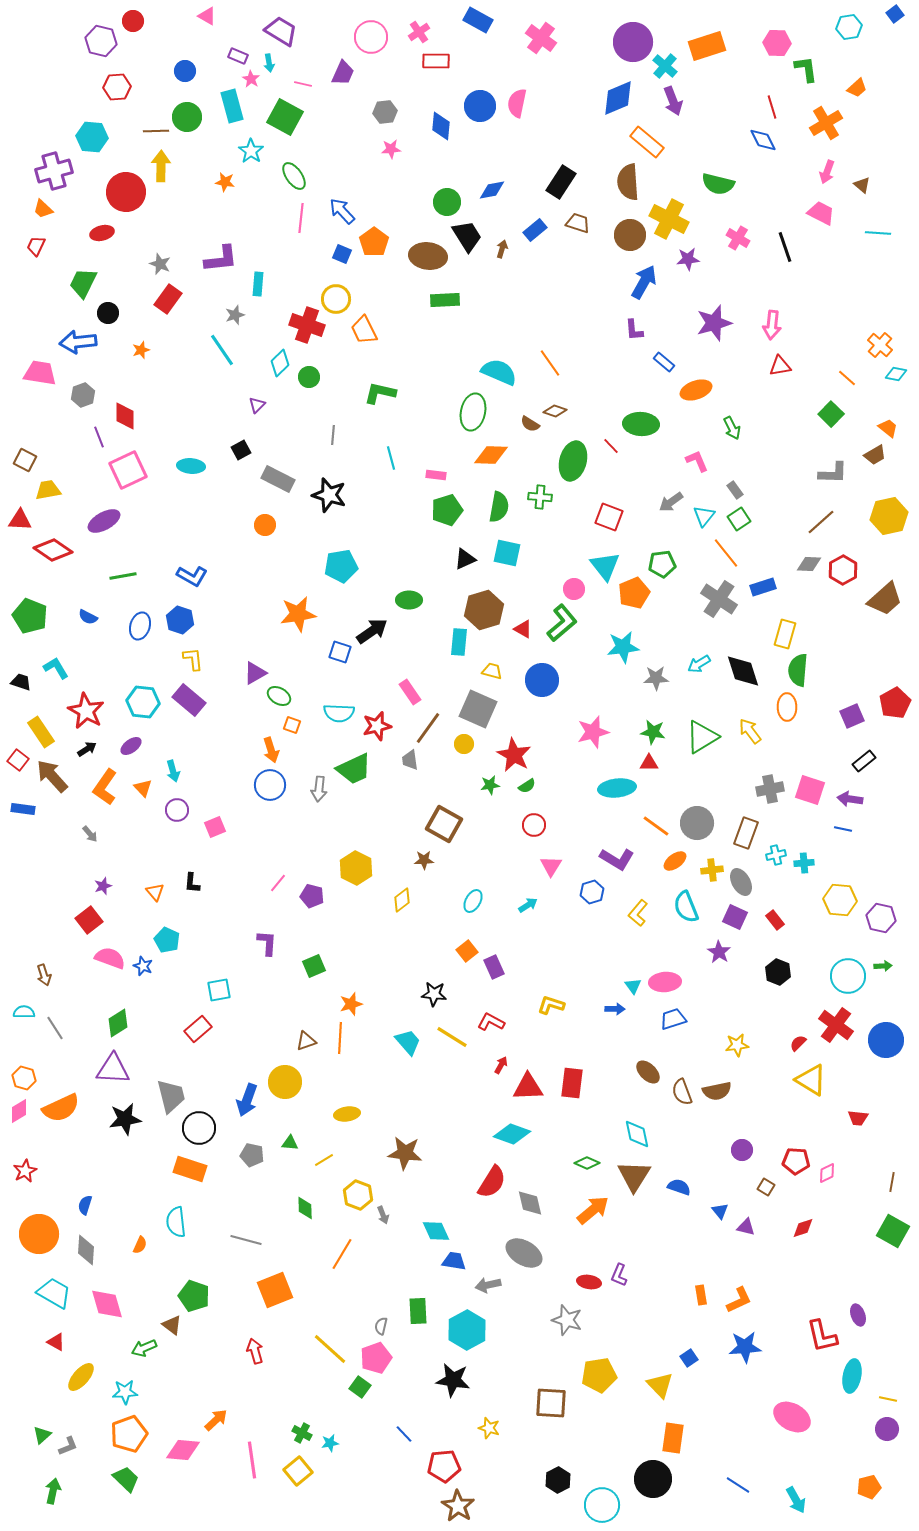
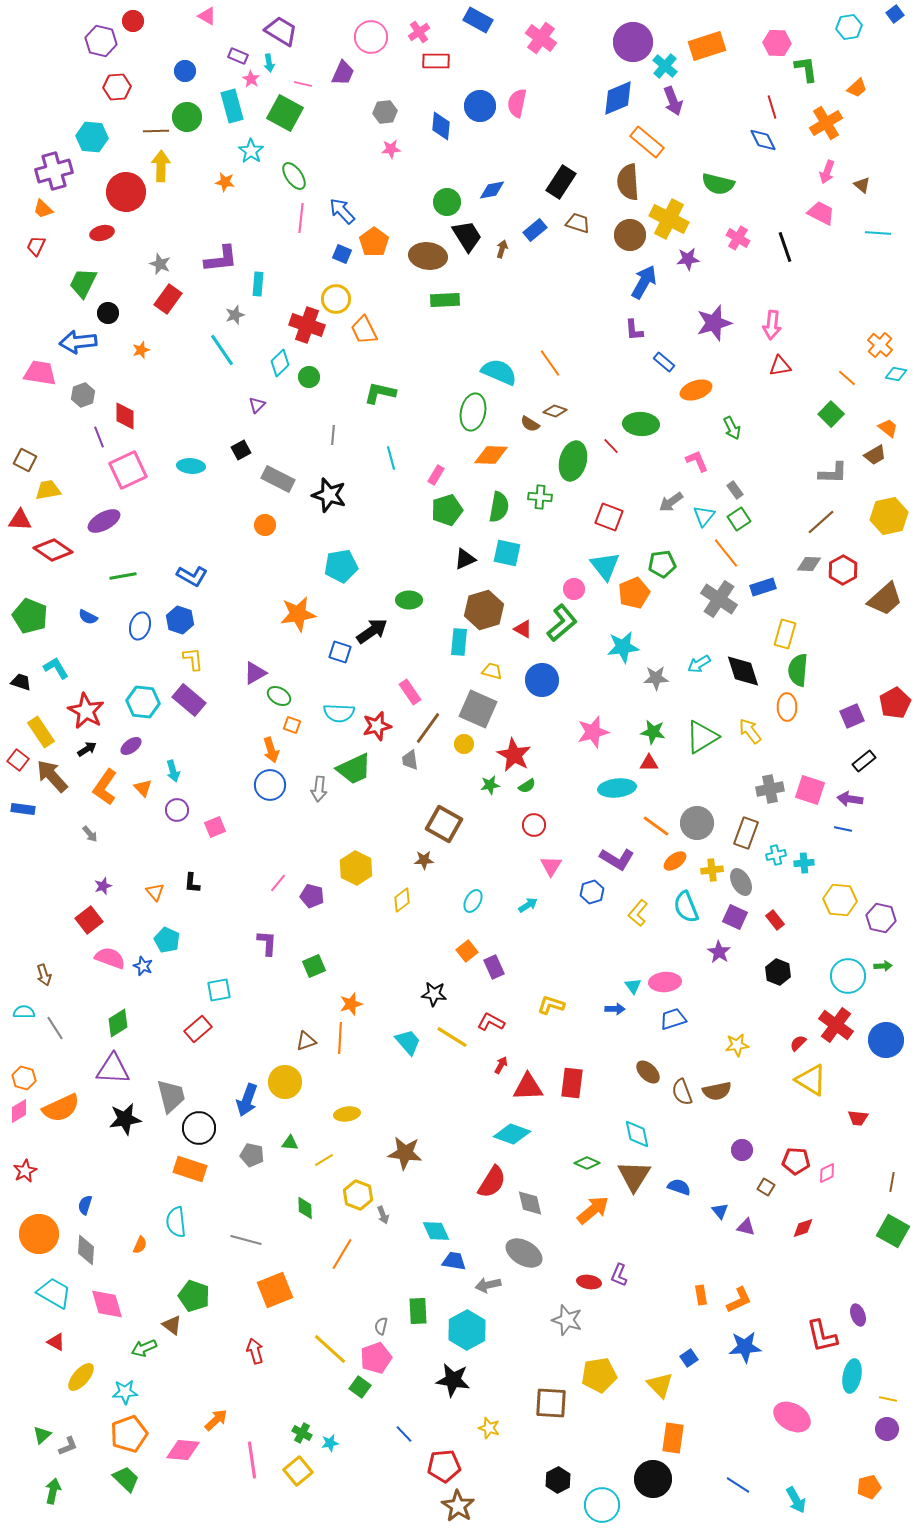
green square at (285, 117): moved 4 px up
pink rectangle at (436, 475): rotated 66 degrees counterclockwise
